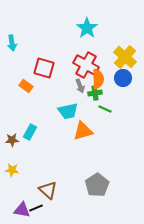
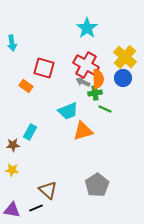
gray arrow: moved 3 px right, 4 px up; rotated 136 degrees clockwise
cyan trapezoid: rotated 10 degrees counterclockwise
brown star: moved 1 px right, 5 px down
purple triangle: moved 10 px left
